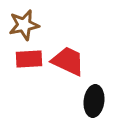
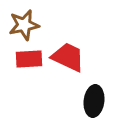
red trapezoid: moved 4 px up
